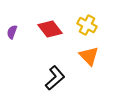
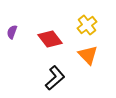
yellow cross: rotated 24 degrees clockwise
red diamond: moved 10 px down
orange triangle: moved 1 px left, 1 px up
